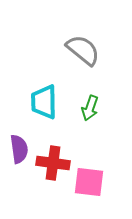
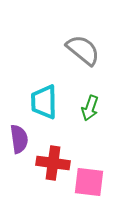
purple semicircle: moved 10 px up
